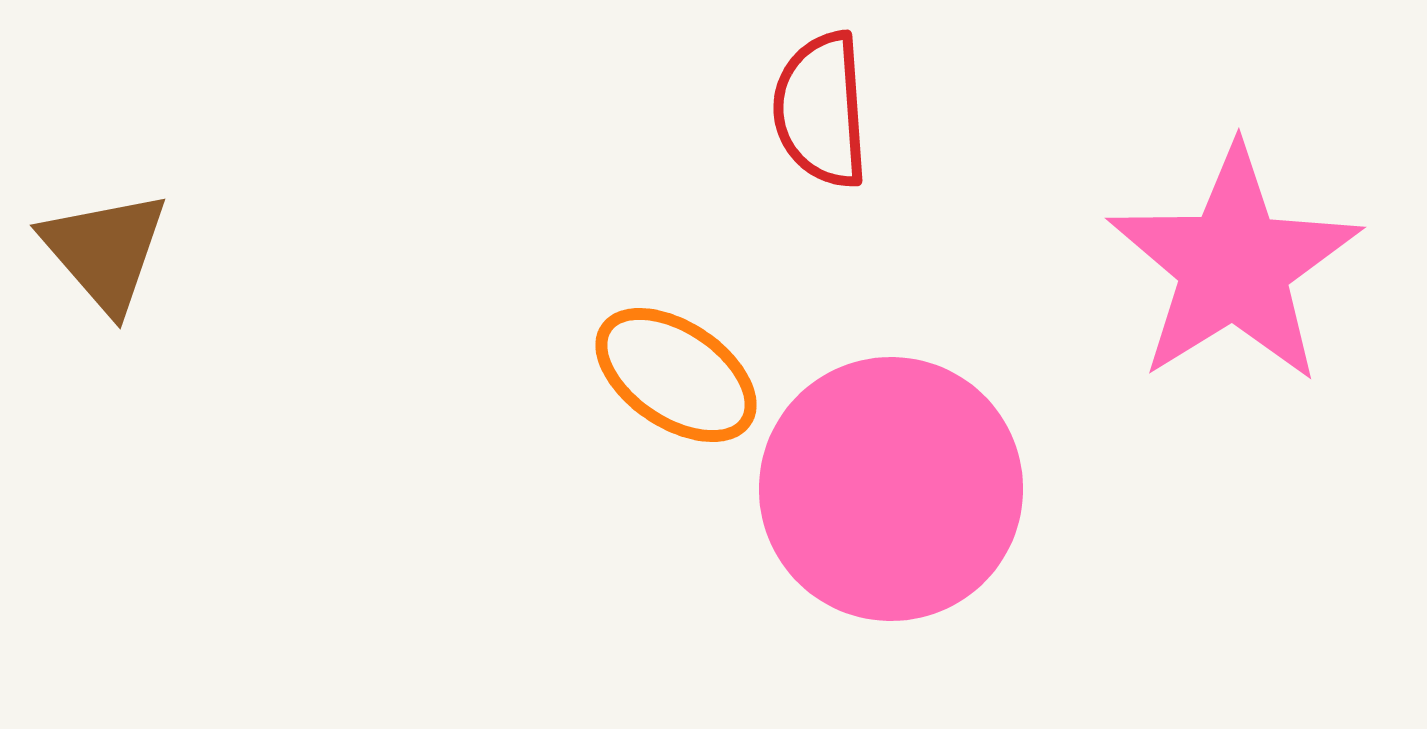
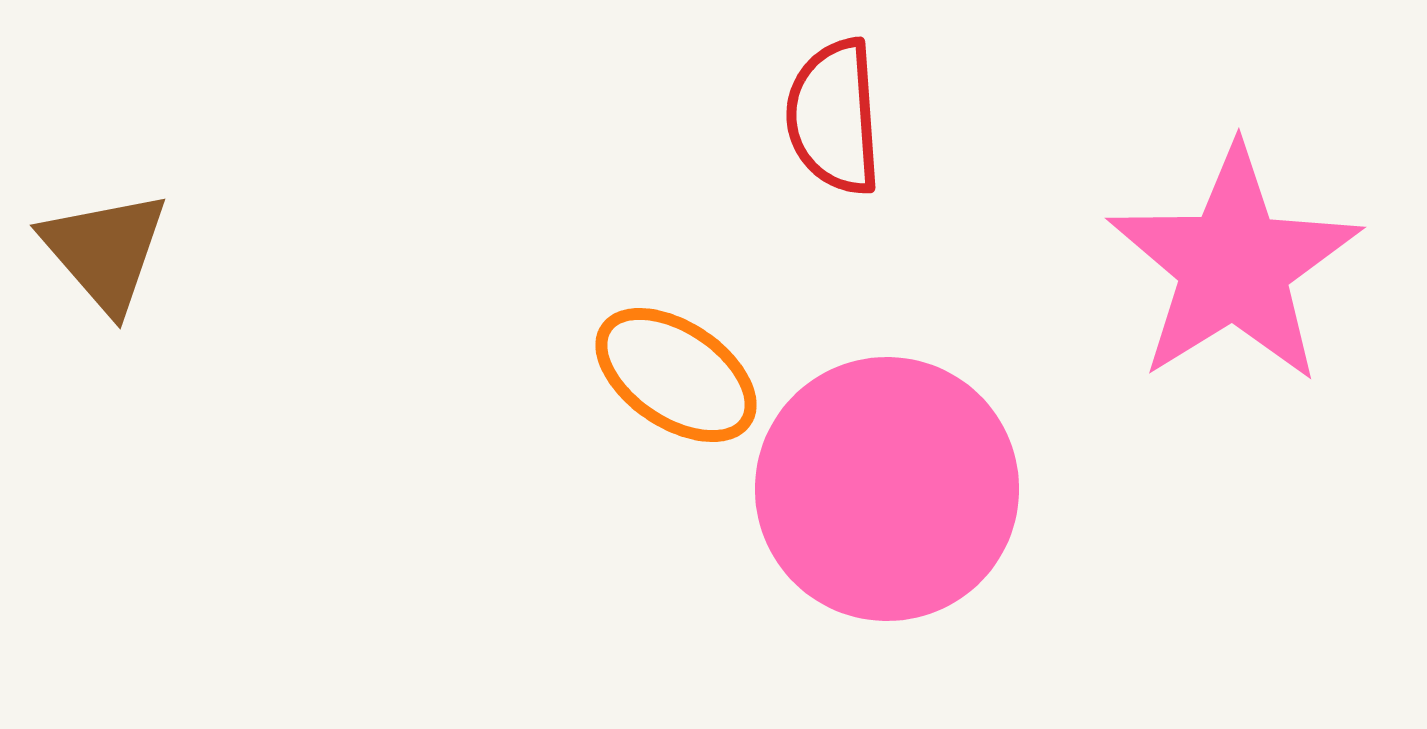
red semicircle: moved 13 px right, 7 px down
pink circle: moved 4 px left
